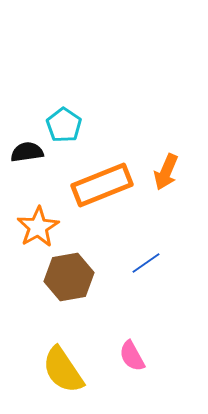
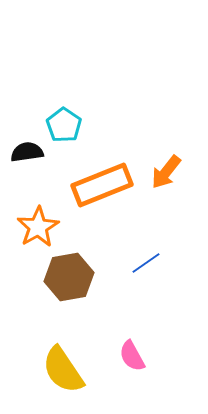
orange arrow: rotated 15 degrees clockwise
